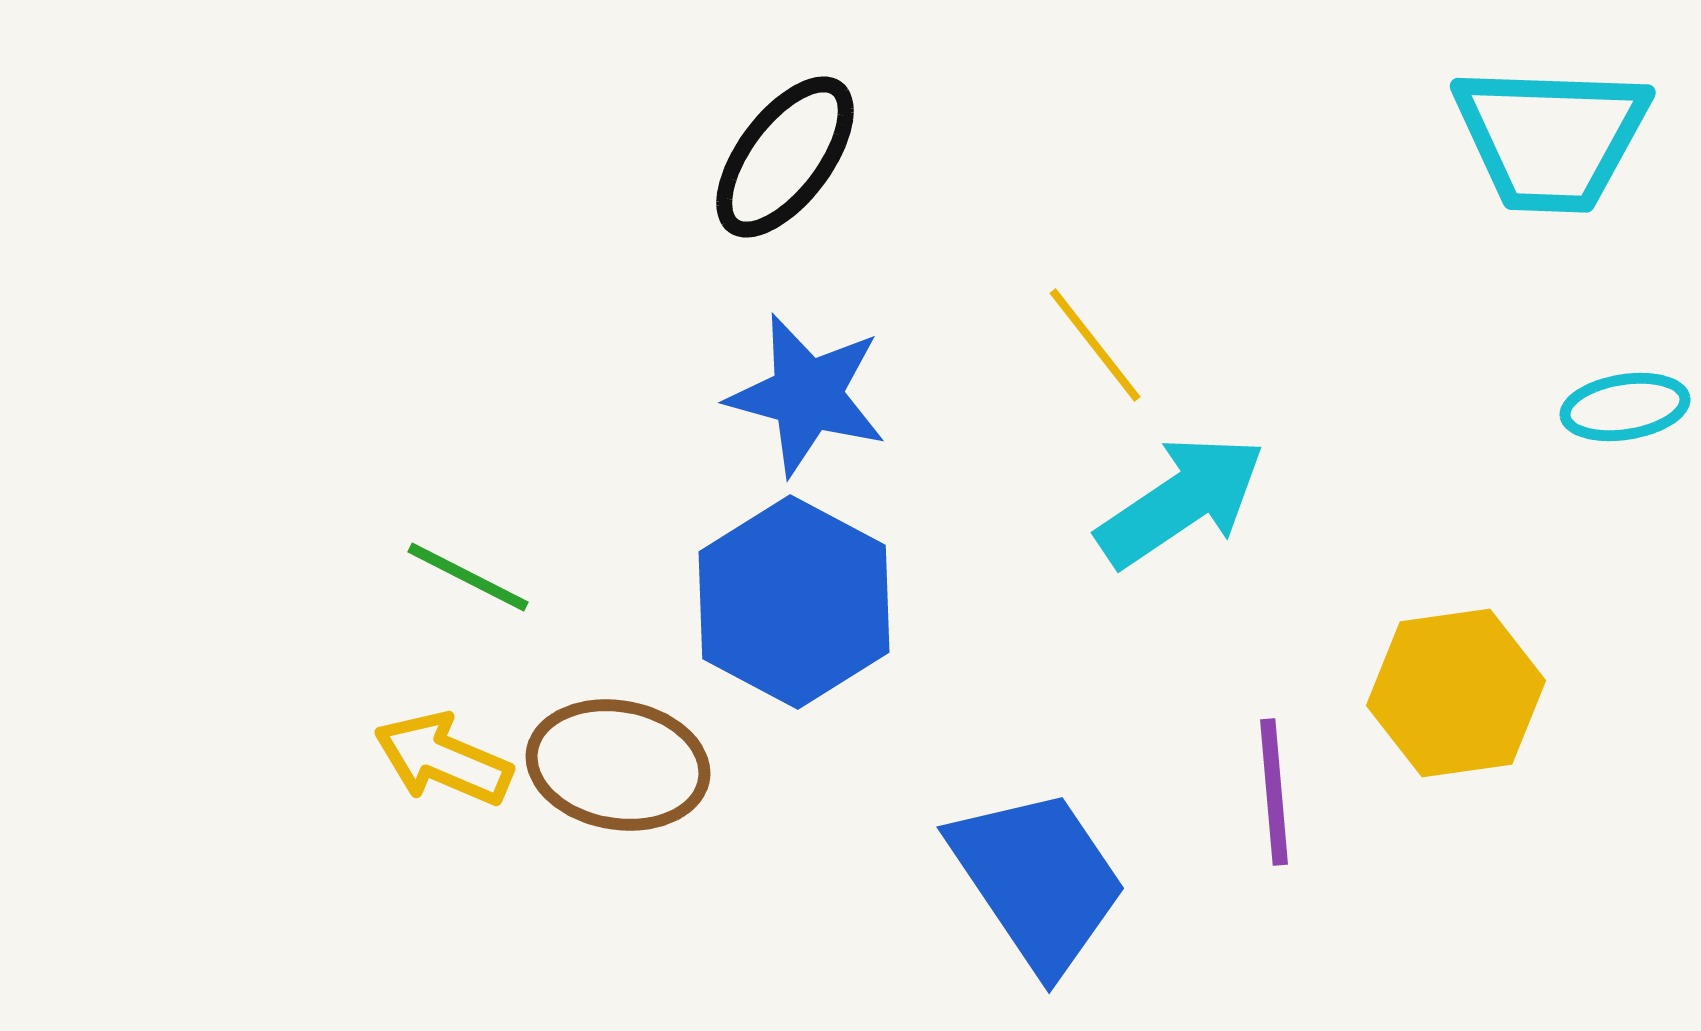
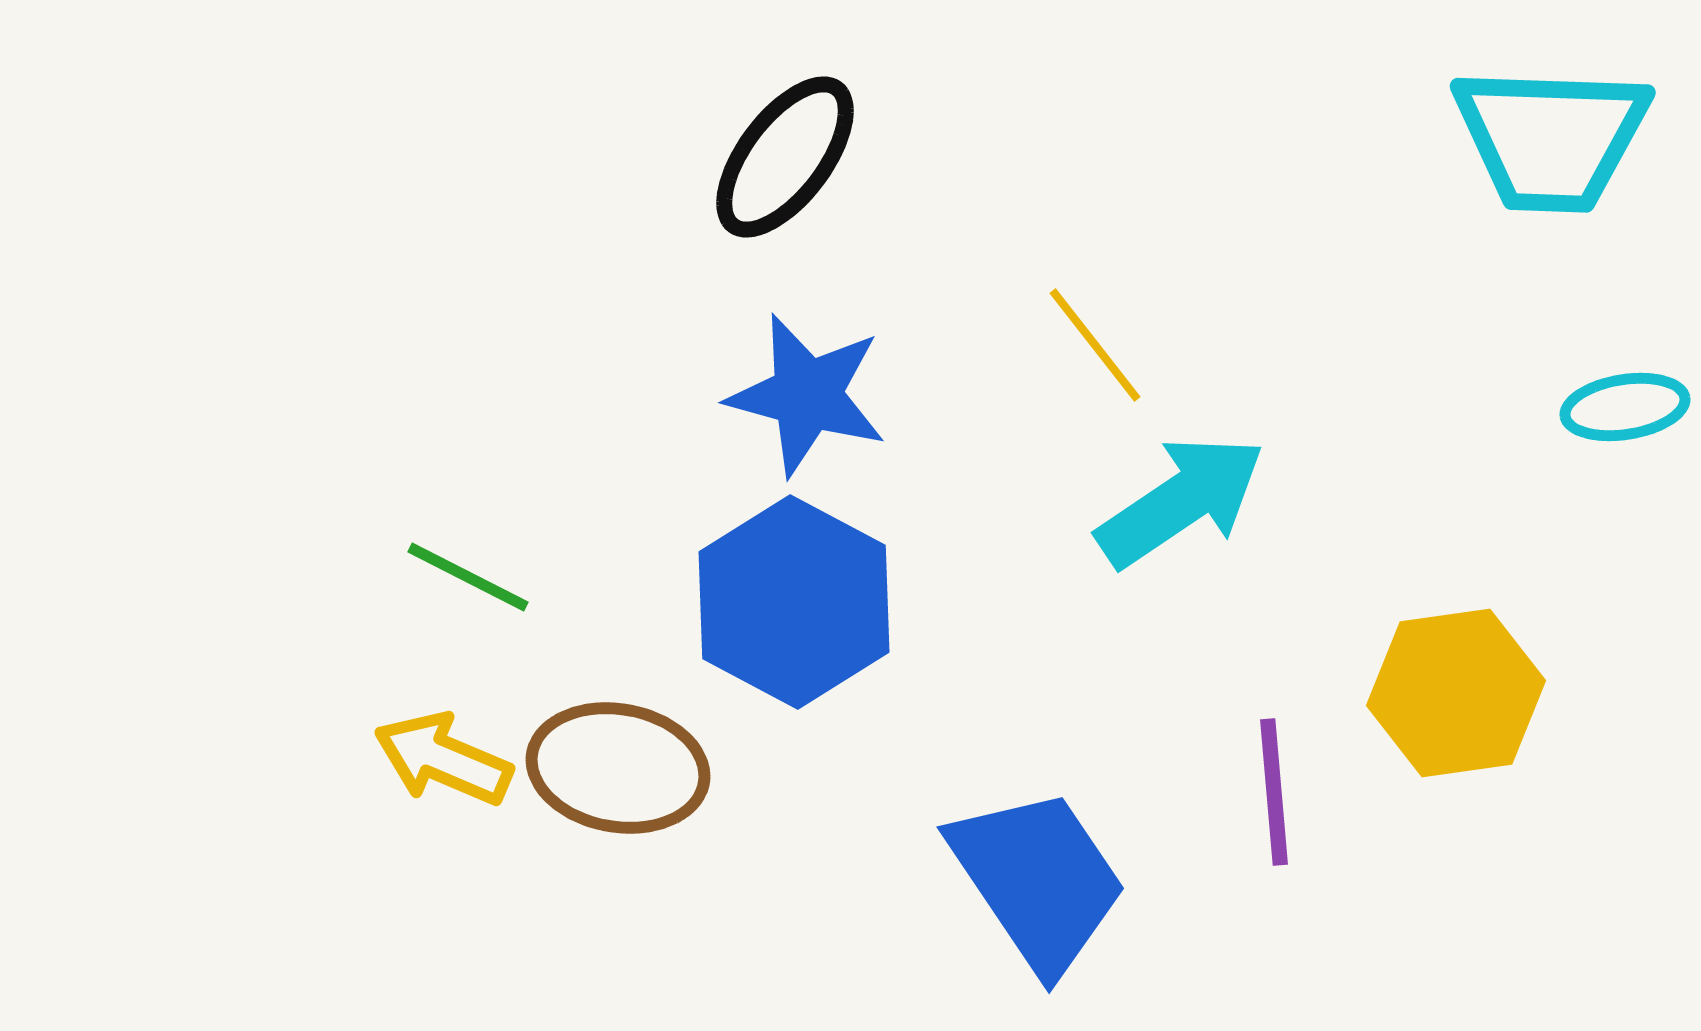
brown ellipse: moved 3 px down
